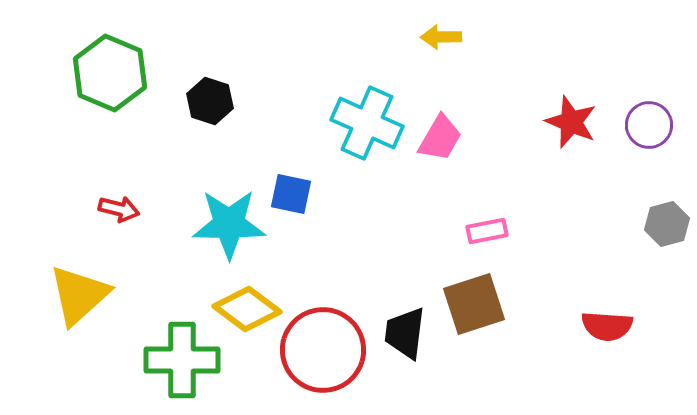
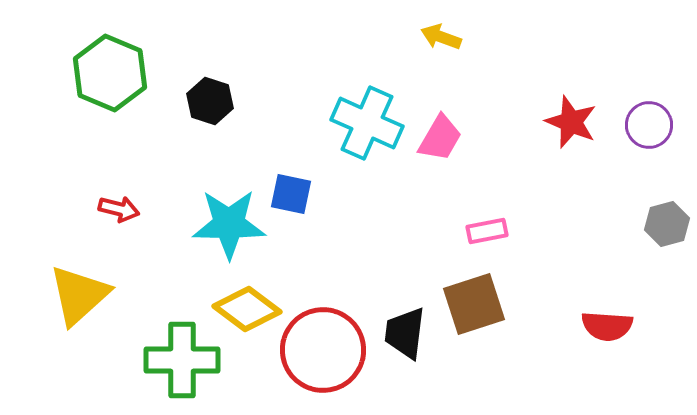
yellow arrow: rotated 21 degrees clockwise
